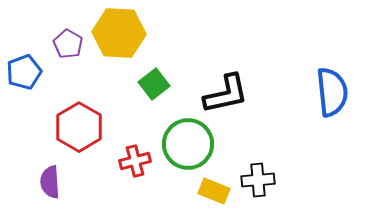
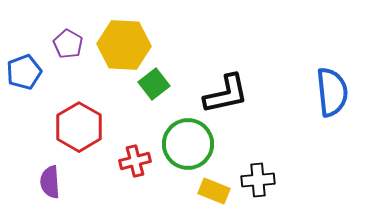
yellow hexagon: moved 5 px right, 12 px down
